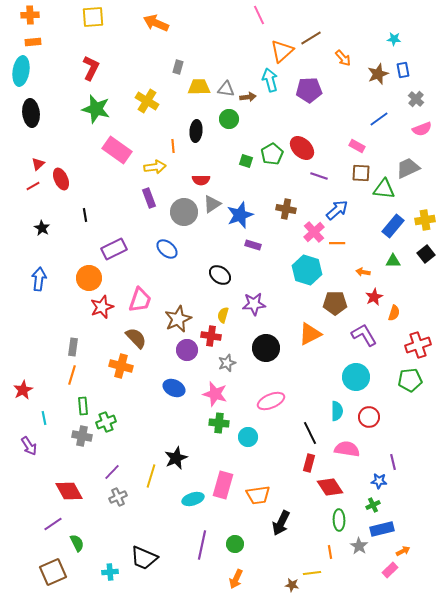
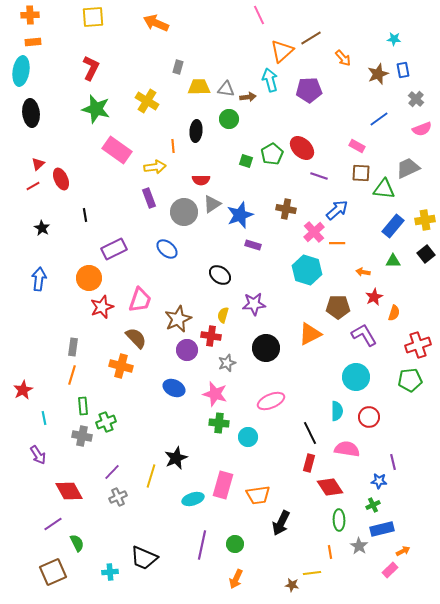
brown pentagon at (335, 303): moved 3 px right, 4 px down
purple arrow at (29, 446): moved 9 px right, 9 px down
